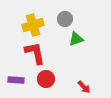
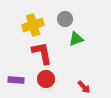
red L-shape: moved 7 px right
